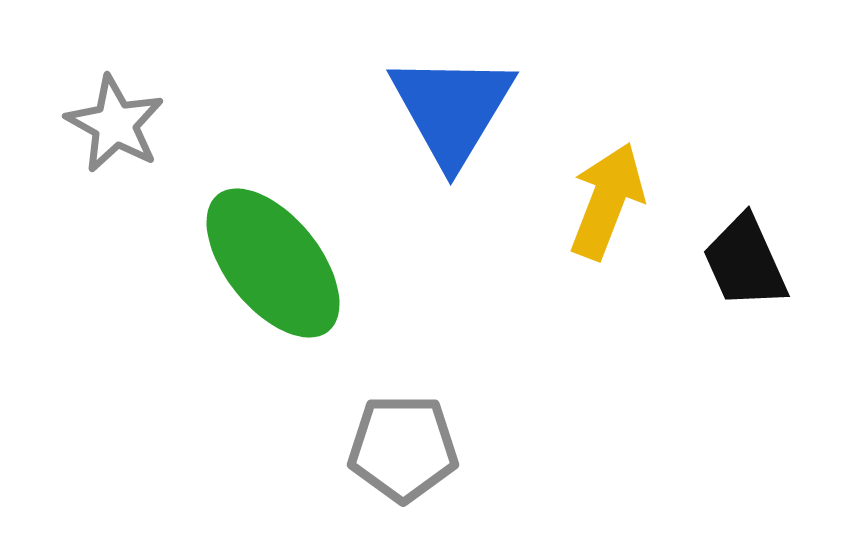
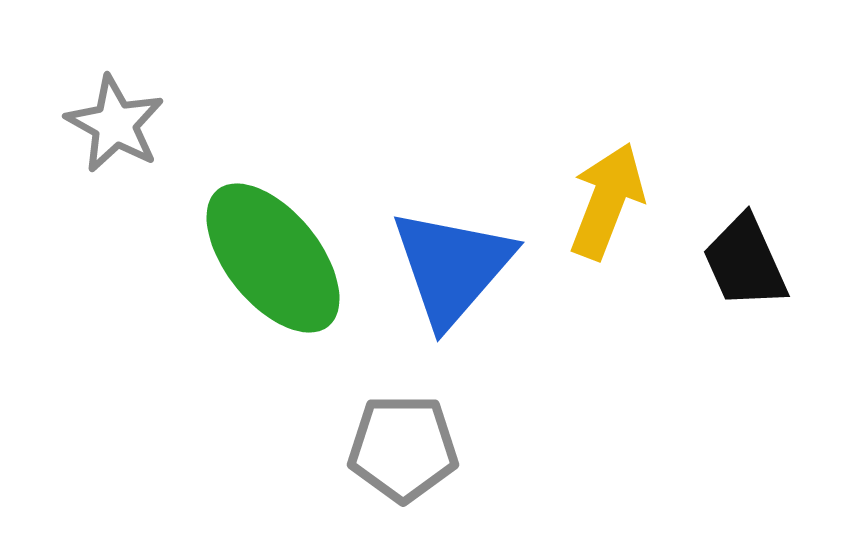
blue triangle: moved 158 px down; rotated 10 degrees clockwise
green ellipse: moved 5 px up
